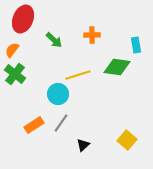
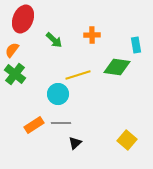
gray line: rotated 54 degrees clockwise
black triangle: moved 8 px left, 2 px up
